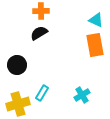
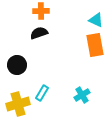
black semicircle: rotated 12 degrees clockwise
